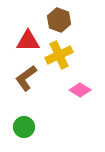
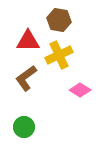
brown hexagon: rotated 10 degrees counterclockwise
